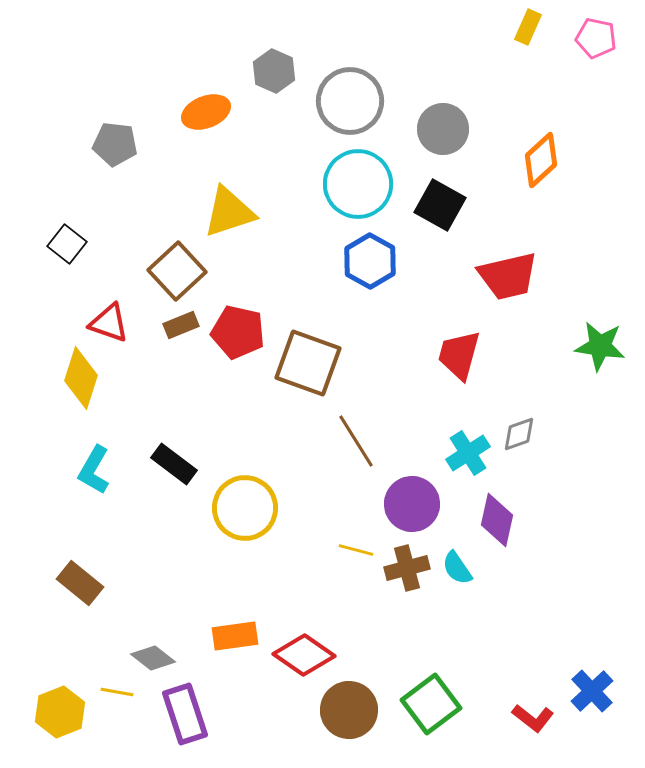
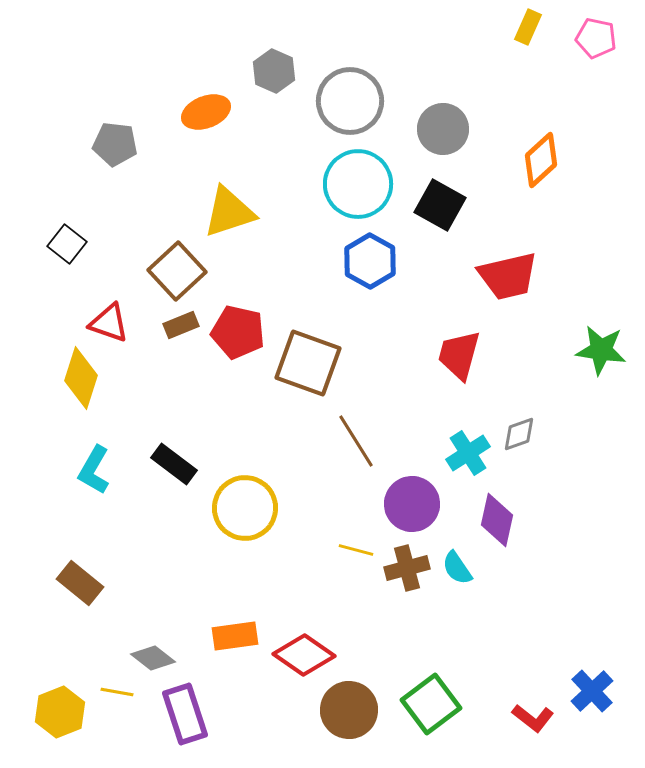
green star at (600, 346): moved 1 px right, 4 px down
